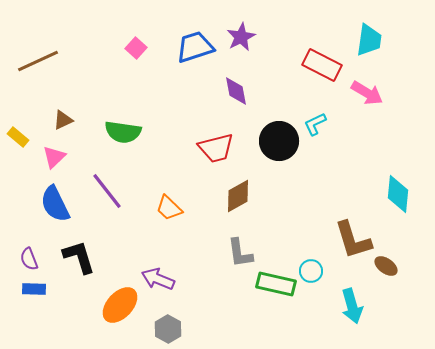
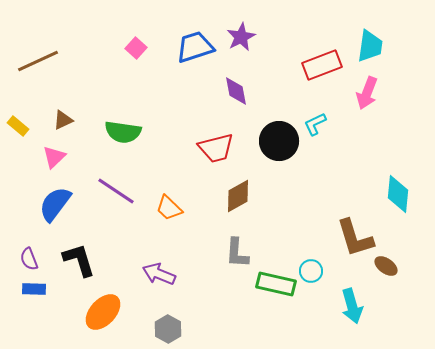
cyan trapezoid: moved 1 px right, 6 px down
red rectangle: rotated 48 degrees counterclockwise
pink arrow: rotated 80 degrees clockwise
yellow rectangle: moved 11 px up
purple line: moved 9 px right; rotated 18 degrees counterclockwise
blue semicircle: rotated 63 degrees clockwise
brown L-shape: moved 2 px right, 2 px up
gray L-shape: moved 3 px left; rotated 12 degrees clockwise
black L-shape: moved 3 px down
purple arrow: moved 1 px right, 5 px up
orange ellipse: moved 17 px left, 7 px down
